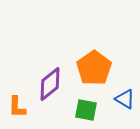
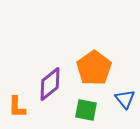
blue triangle: rotated 20 degrees clockwise
